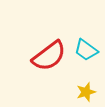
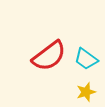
cyan trapezoid: moved 9 px down
